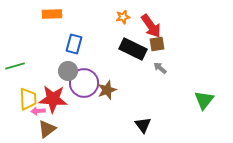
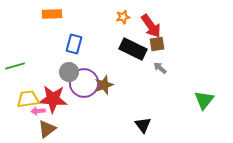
gray circle: moved 1 px right, 1 px down
brown star: moved 3 px left, 5 px up
yellow trapezoid: rotated 95 degrees counterclockwise
